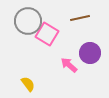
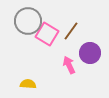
brown line: moved 9 px left, 13 px down; rotated 42 degrees counterclockwise
pink arrow: rotated 24 degrees clockwise
yellow semicircle: rotated 49 degrees counterclockwise
